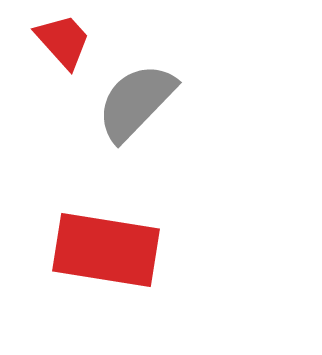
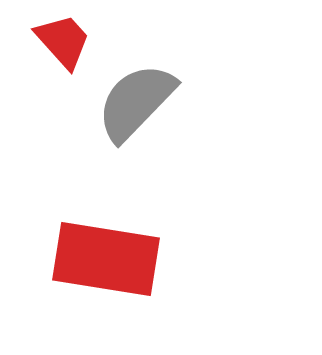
red rectangle: moved 9 px down
